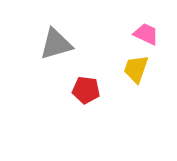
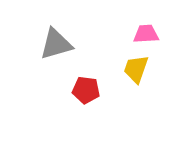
pink trapezoid: rotated 28 degrees counterclockwise
